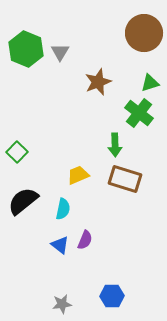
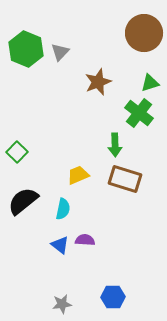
gray triangle: rotated 12 degrees clockwise
purple semicircle: rotated 108 degrees counterclockwise
blue hexagon: moved 1 px right, 1 px down
